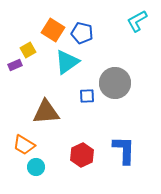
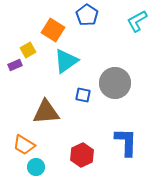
blue pentagon: moved 5 px right, 18 px up; rotated 20 degrees clockwise
cyan triangle: moved 1 px left, 1 px up
blue square: moved 4 px left, 1 px up; rotated 14 degrees clockwise
blue L-shape: moved 2 px right, 8 px up
